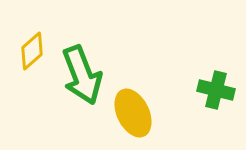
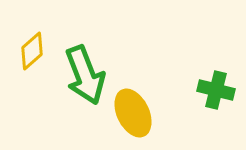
green arrow: moved 3 px right
